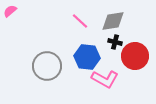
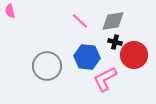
pink semicircle: rotated 64 degrees counterclockwise
red circle: moved 1 px left, 1 px up
pink L-shape: rotated 124 degrees clockwise
